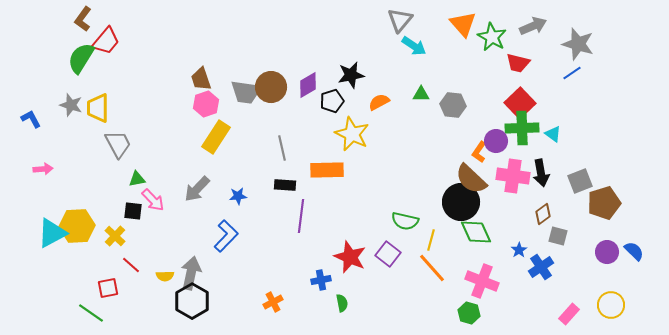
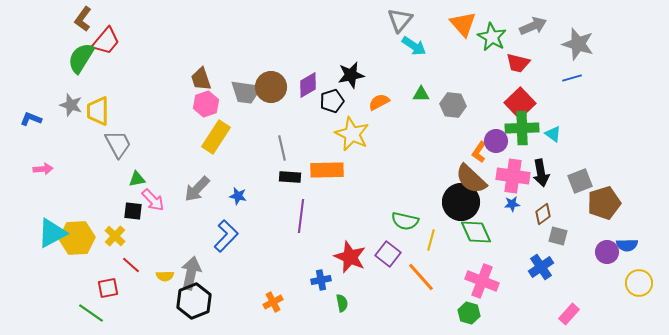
blue line at (572, 73): moved 5 px down; rotated 18 degrees clockwise
yellow trapezoid at (98, 108): moved 3 px down
blue L-shape at (31, 119): rotated 40 degrees counterclockwise
black rectangle at (285, 185): moved 5 px right, 8 px up
blue star at (238, 196): rotated 18 degrees clockwise
yellow hexagon at (77, 226): moved 12 px down
blue star at (519, 250): moved 7 px left, 46 px up; rotated 28 degrees clockwise
blue semicircle at (634, 251): moved 7 px left, 6 px up; rotated 135 degrees clockwise
orange line at (432, 268): moved 11 px left, 9 px down
black hexagon at (192, 301): moved 2 px right; rotated 8 degrees clockwise
yellow circle at (611, 305): moved 28 px right, 22 px up
